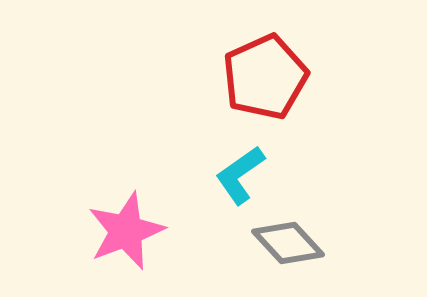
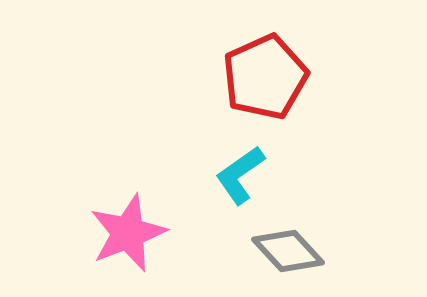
pink star: moved 2 px right, 2 px down
gray diamond: moved 8 px down
